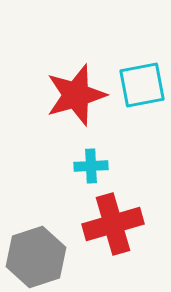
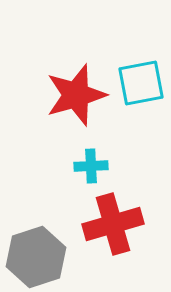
cyan square: moved 1 px left, 2 px up
